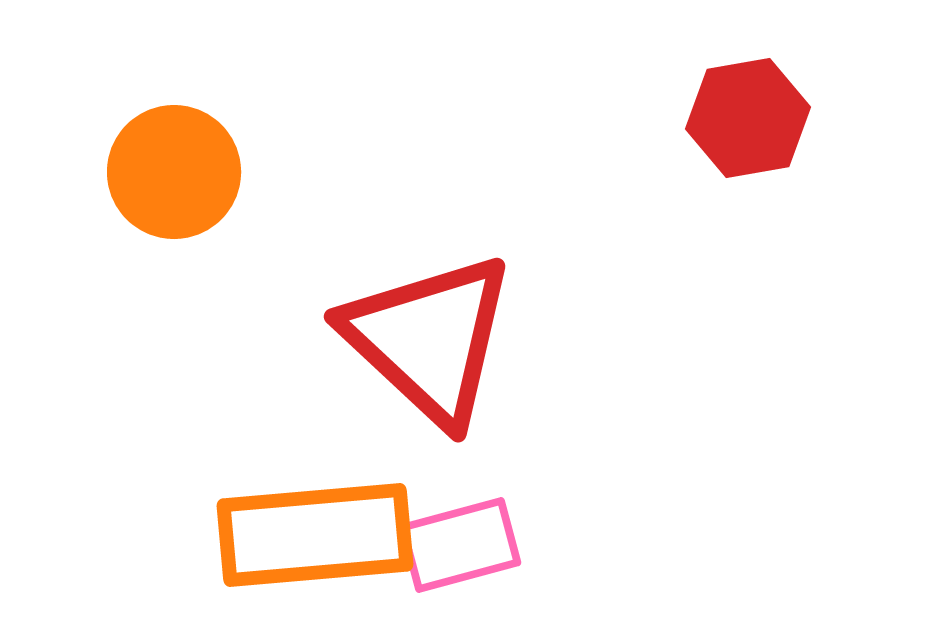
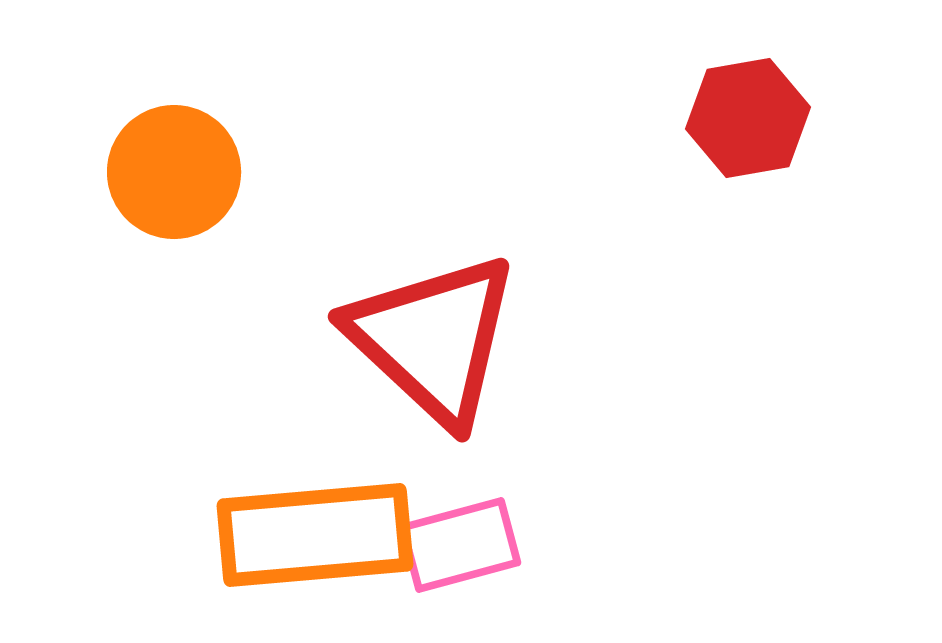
red triangle: moved 4 px right
